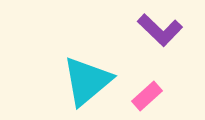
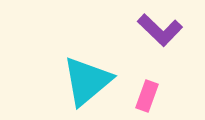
pink rectangle: rotated 28 degrees counterclockwise
